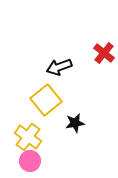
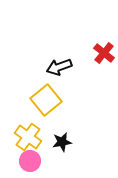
black star: moved 13 px left, 19 px down
